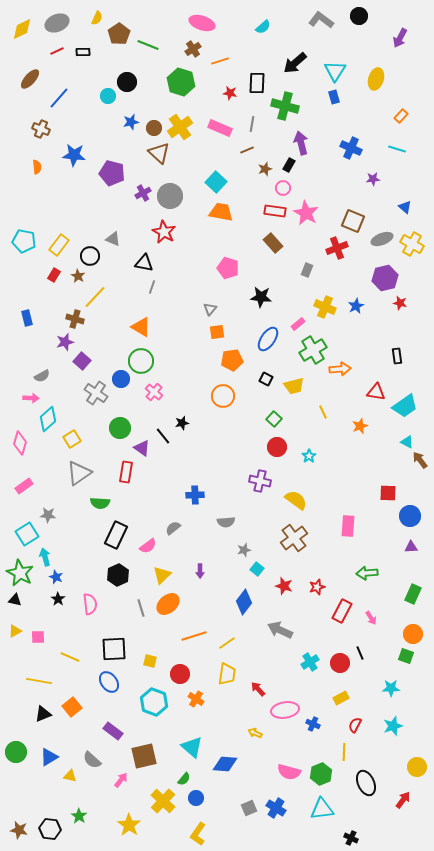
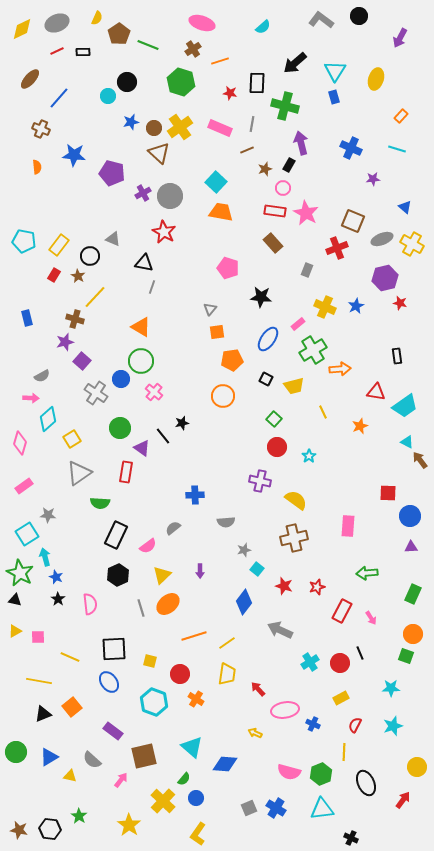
brown cross at (294, 538): rotated 24 degrees clockwise
